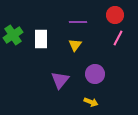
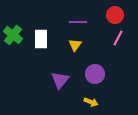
green cross: rotated 18 degrees counterclockwise
